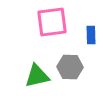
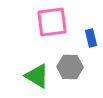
blue rectangle: moved 3 px down; rotated 12 degrees counterclockwise
green triangle: rotated 44 degrees clockwise
